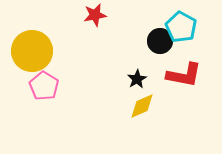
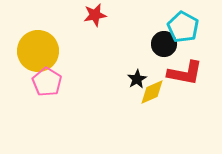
cyan pentagon: moved 2 px right
black circle: moved 4 px right, 3 px down
yellow circle: moved 6 px right
red L-shape: moved 1 px right, 2 px up
pink pentagon: moved 3 px right, 4 px up
yellow diamond: moved 10 px right, 14 px up
